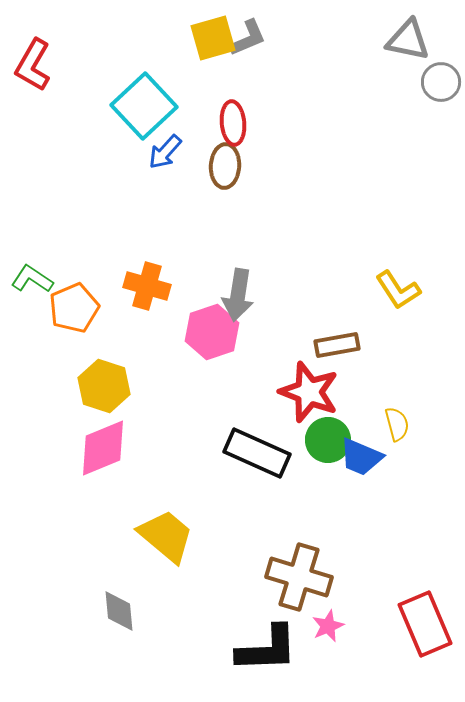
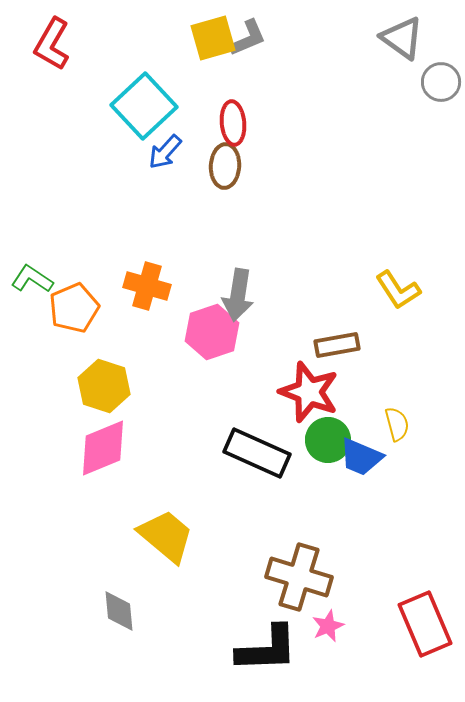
gray triangle: moved 6 px left, 2 px up; rotated 24 degrees clockwise
red L-shape: moved 19 px right, 21 px up
